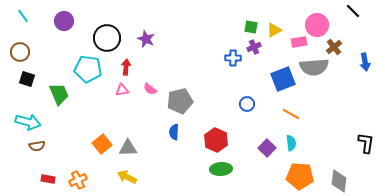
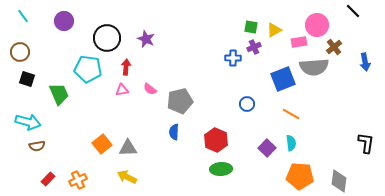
red rectangle: rotated 56 degrees counterclockwise
